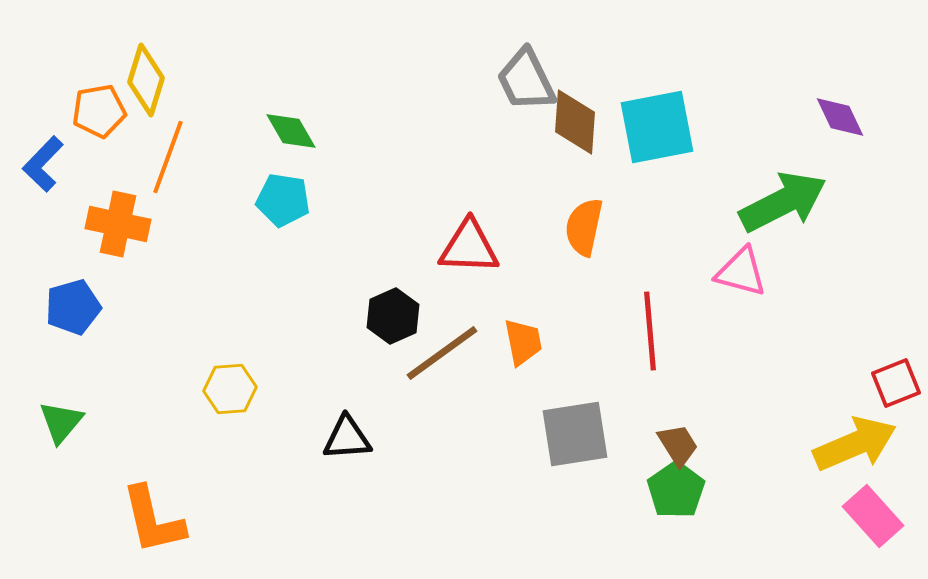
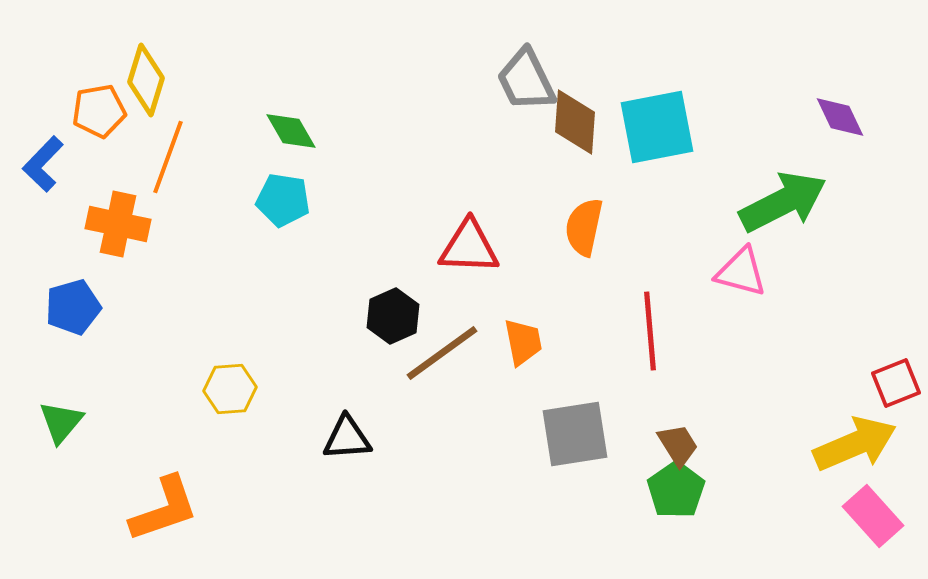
orange L-shape: moved 11 px right, 11 px up; rotated 96 degrees counterclockwise
